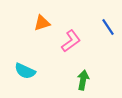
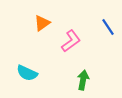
orange triangle: rotated 18 degrees counterclockwise
cyan semicircle: moved 2 px right, 2 px down
